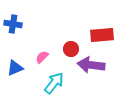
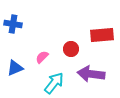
purple arrow: moved 9 px down
